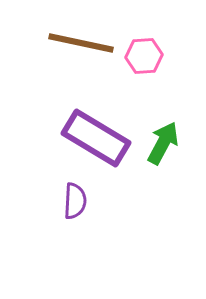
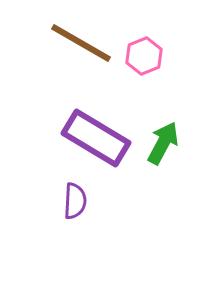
brown line: rotated 18 degrees clockwise
pink hexagon: rotated 18 degrees counterclockwise
